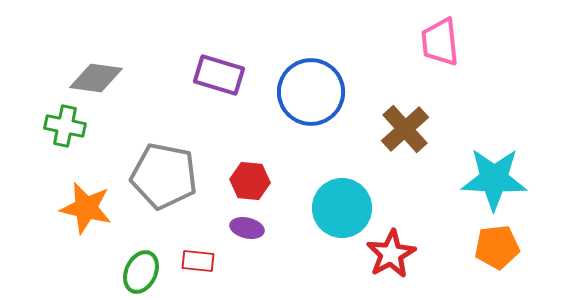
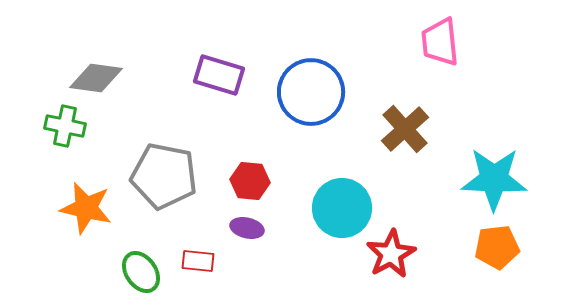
green ellipse: rotated 60 degrees counterclockwise
